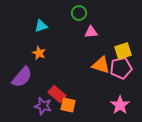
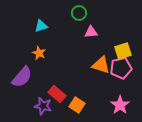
orange square: moved 9 px right; rotated 21 degrees clockwise
